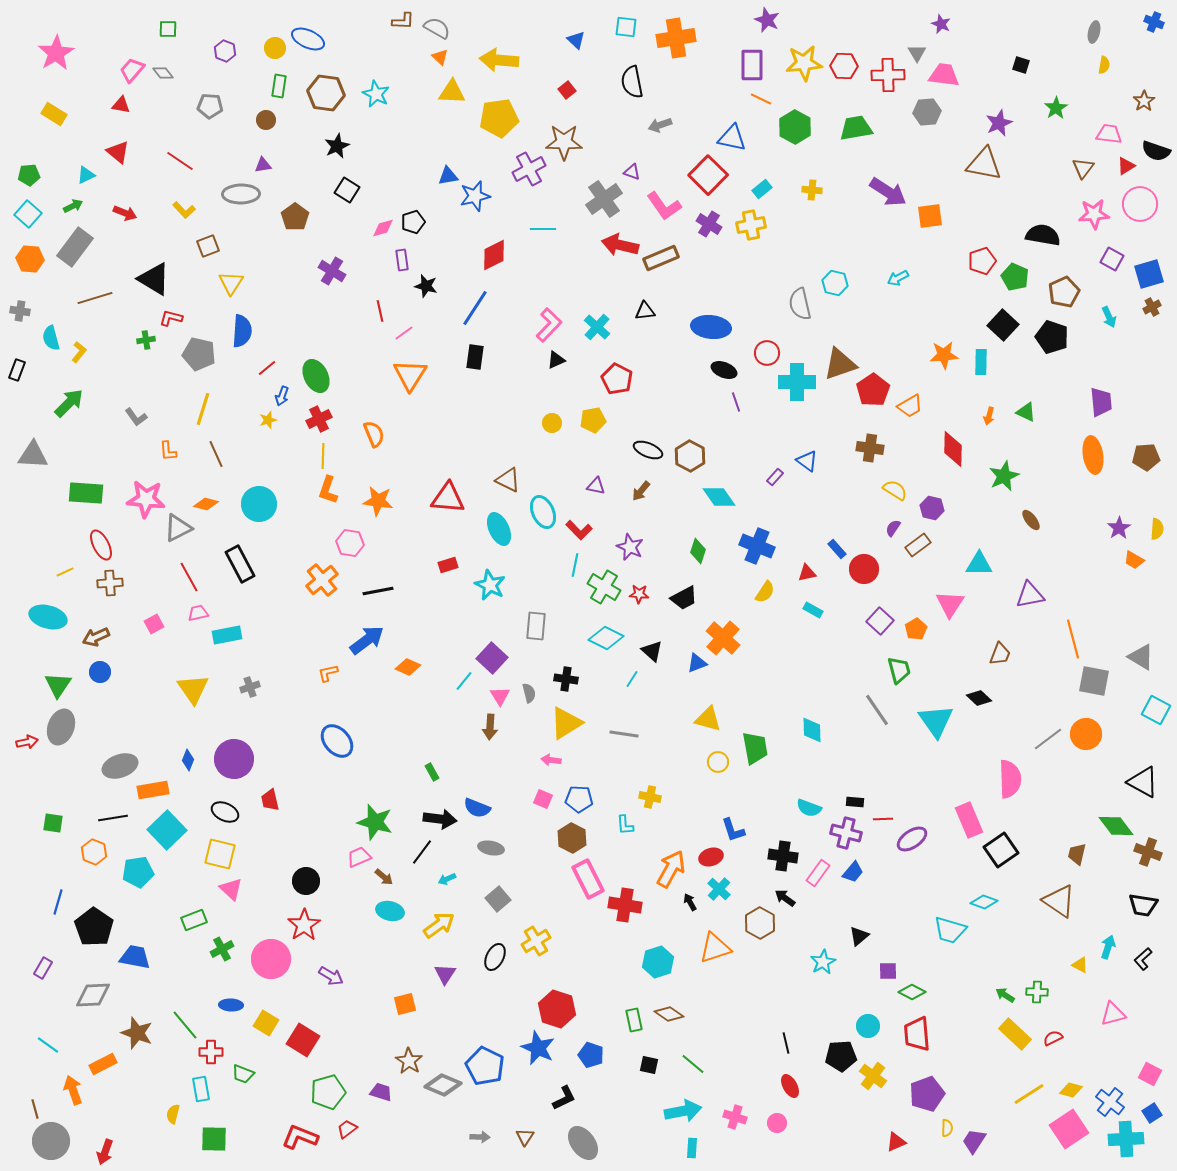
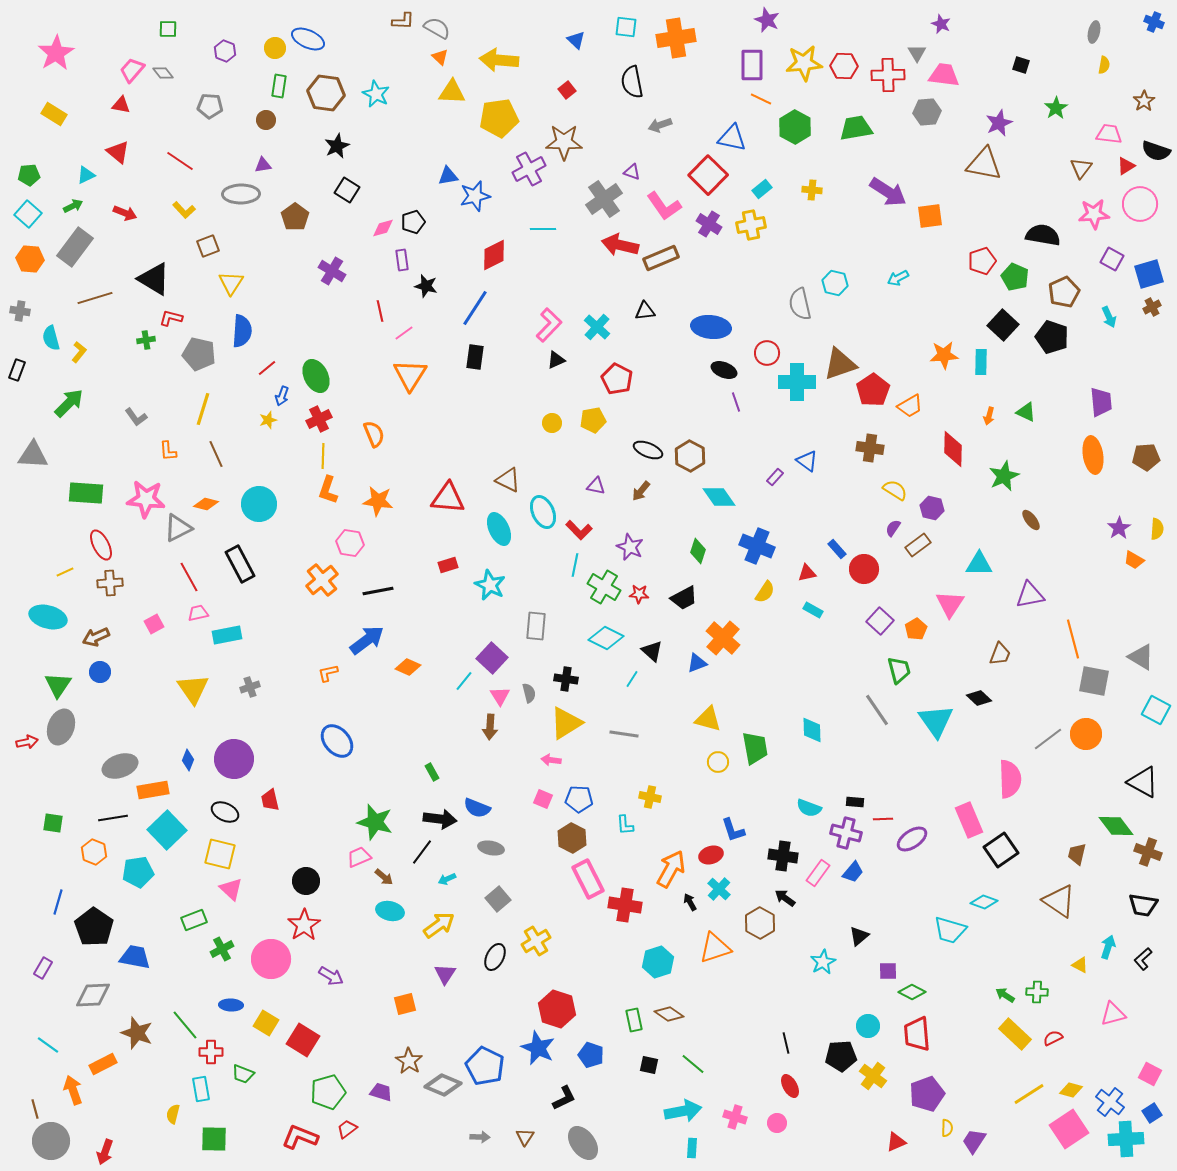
brown triangle at (1083, 168): moved 2 px left
red ellipse at (711, 857): moved 2 px up
